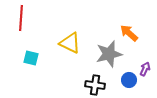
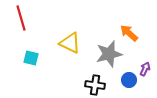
red line: rotated 20 degrees counterclockwise
